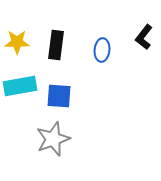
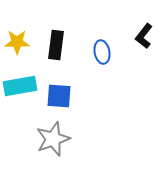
black L-shape: moved 1 px up
blue ellipse: moved 2 px down; rotated 15 degrees counterclockwise
